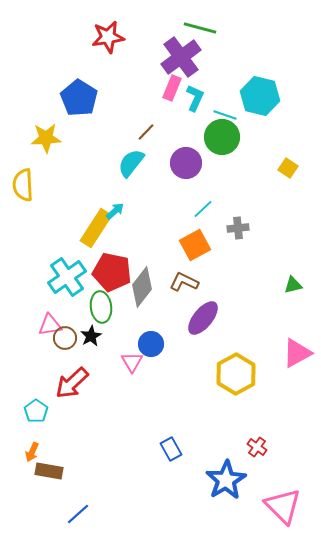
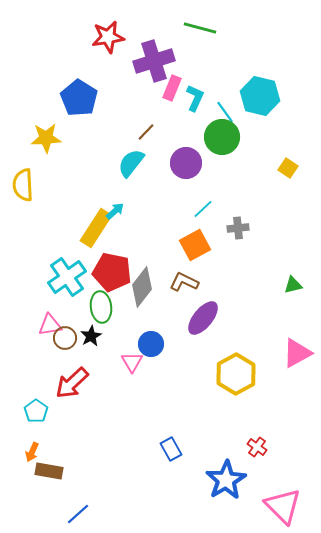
purple cross at (181, 57): moved 27 px left, 4 px down; rotated 18 degrees clockwise
cyan line at (225, 115): moved 3 px up; rotated 35 degrees clockwise
